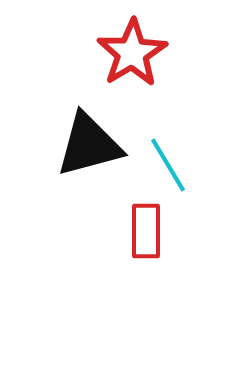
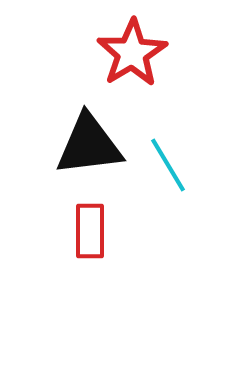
black triangle: rotated 8 degrees clockwise
red rectangle: moved 56 px left
